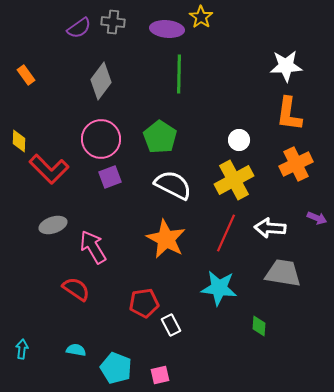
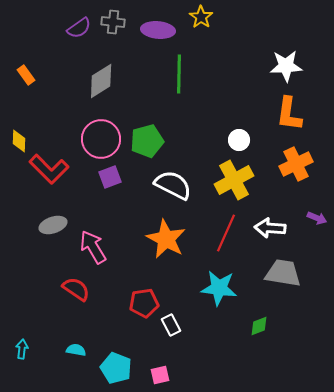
purple ellipse: moved 9 px left, 1 px down
gray diamond: rotated 21 degrees clockwise
green pentagon: moved 13 px left, 4 px down; rotated 24 degrees clockwise
green diamond: rotated 65 degrees clockwise
